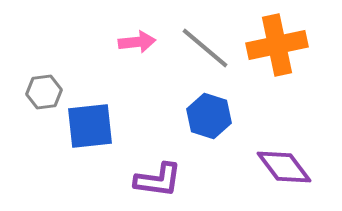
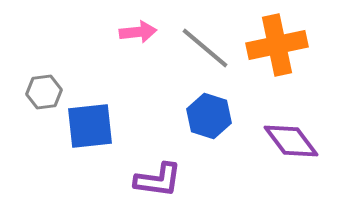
pink arrow: moved 1 px right, 10 px up
purple diamond: moved 7 px right, 26 px up
